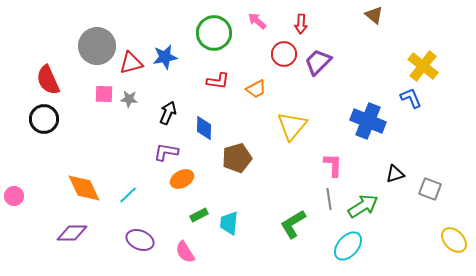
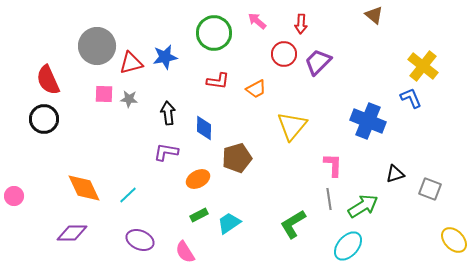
black arrow: rotated 30 degrees counterclockwise
orange ellipse: moved 16 px right
cyan trapezoid: rotated 50 degrees clockwise
